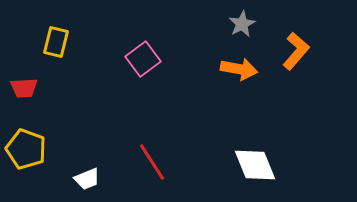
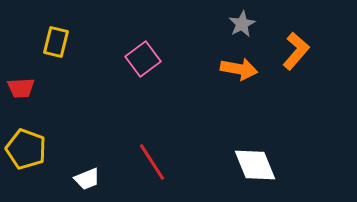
red trapezoid: moved 3 px left
